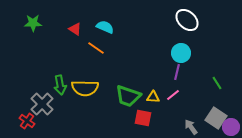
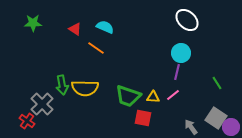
green arrow: moved 2 px right
